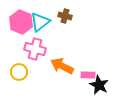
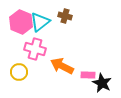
black star: moved 3 px right, 2 px up
